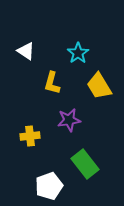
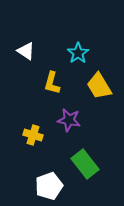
purple star: rotated 20 degrees clockwise
yellow cross: moved 3 px right, 1 px up; rotated 24 degrees clockwise
